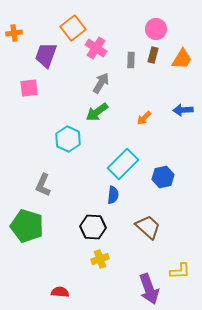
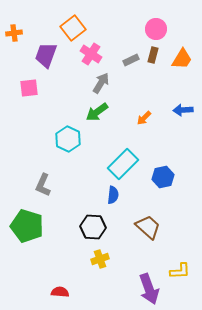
pink cross: moved 5 px left, 6 px down
gray rectangle: rotated 63 degrees clockwise
